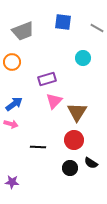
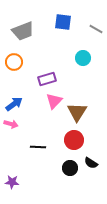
gray line: moved 1 px left, 1 px down
orange circle: moved 2 px right
